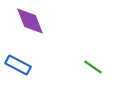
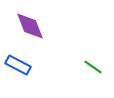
purple diamond: moved 5 px down
